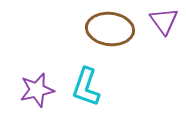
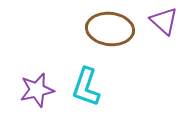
purple triangle: rotated 12 degrees counterclockwise
